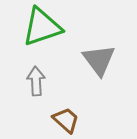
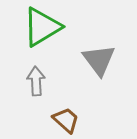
green triangle: rotated 12 degrees counterclockwise
